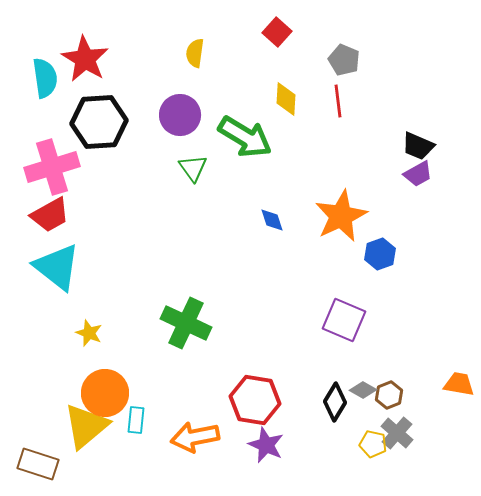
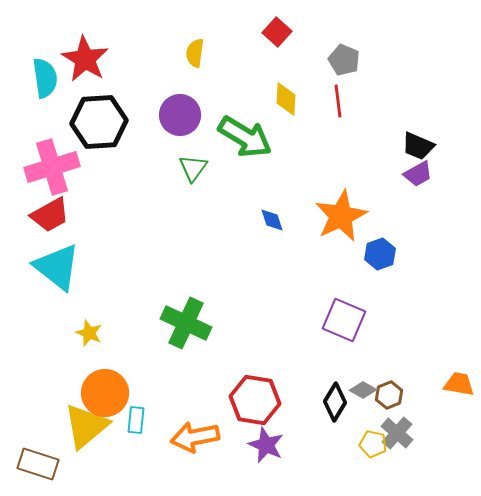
green triangle: rotated 12 degrees clockwise
